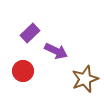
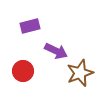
purple rectangle: moved 7 px up; rotated 30 degrees clockwise
brown star: moved 5 px left, 6 px up
